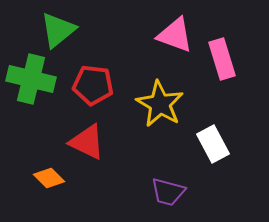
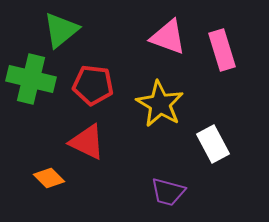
green triangle: moved 3 px right
pink triangle: moved 7 px left, 2 px down
pink rectangle: moved 9 px up
